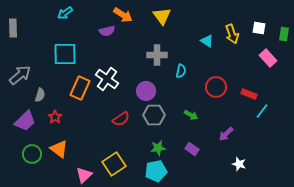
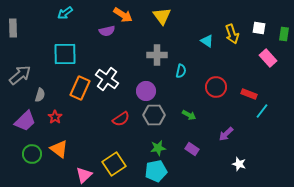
green arrow: moved 2 px left
